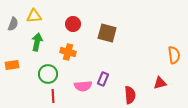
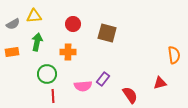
gray semicircle: rotated 40 degrees clockwise
orange cross: rotated 14 degrees counterclockwise
orange rectangle: moved 13 px up
green circle: moved 1 px left
purple rectangle: rotated 16 degrees clockwise
red semicircle: rotated 30 degrees counterclockwise
